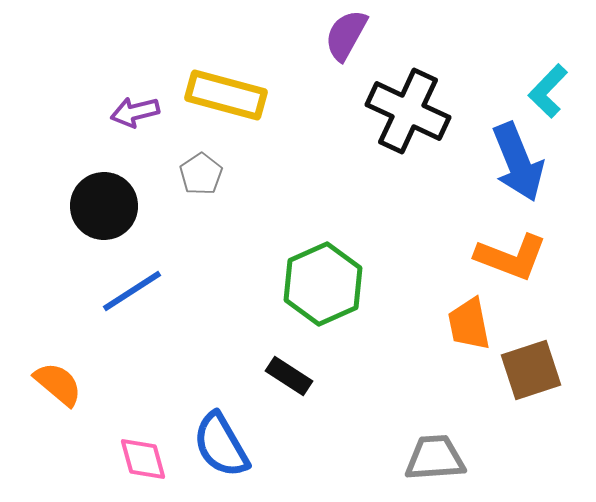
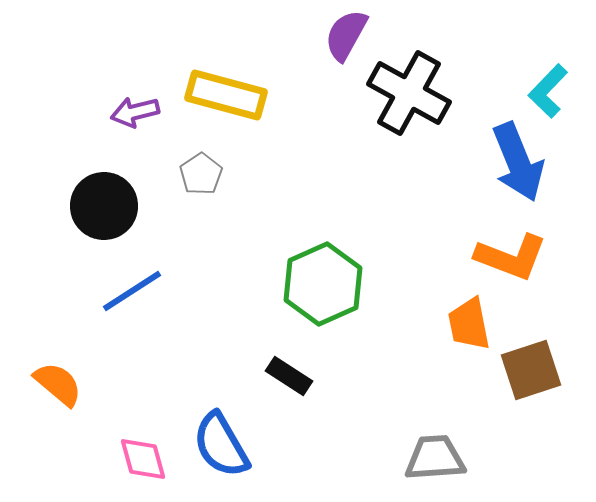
black cross: moved 1 px right, 18 px up; rotated 4 degrees clockwise
